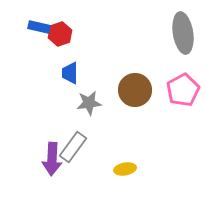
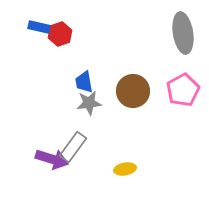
blue trapezoid: moved 14 px right, 9 px down; rotated 10 degrees counterclockwise
brown circle: moved 2 px left, 1 px down
purple arrow: rotated 76 degrees counterclockwise
